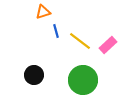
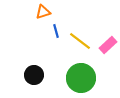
green circle: moved 2 px left, 2 px up
